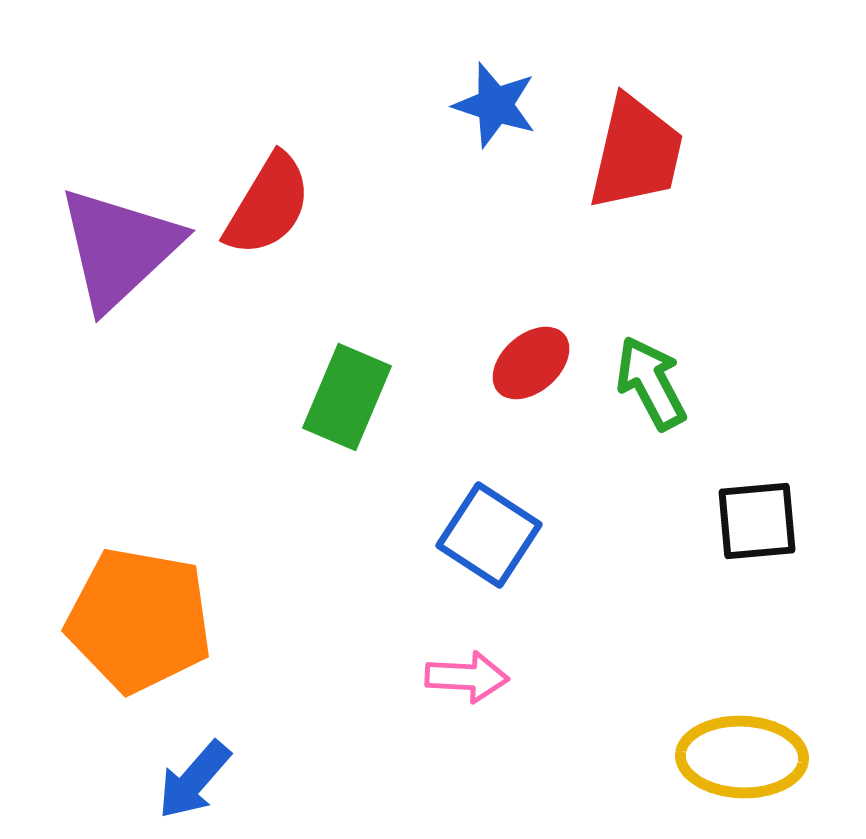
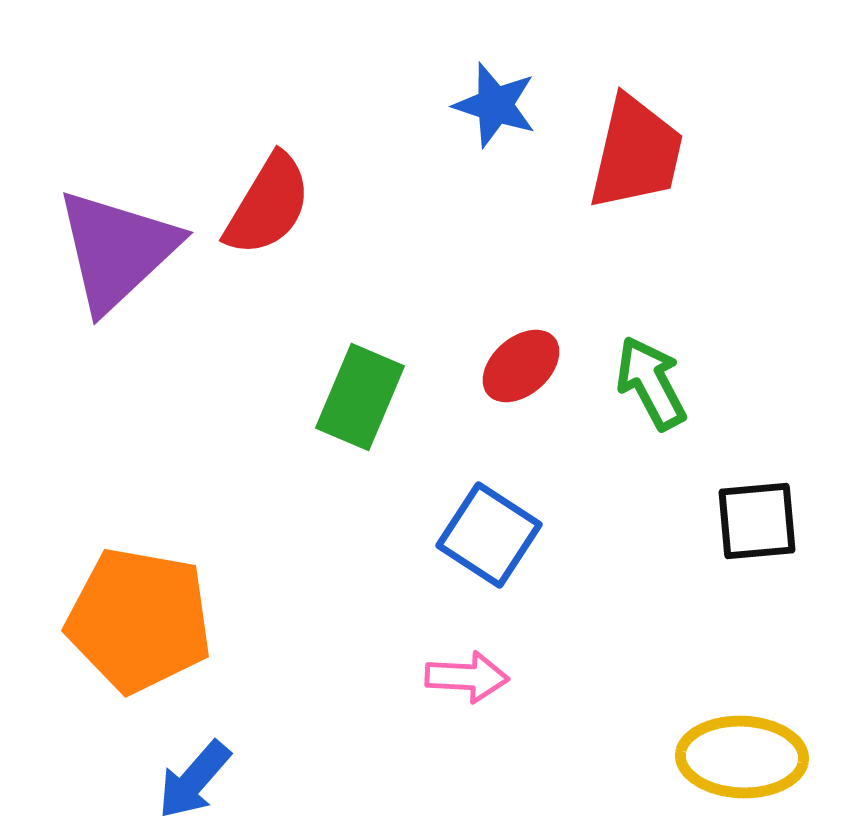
purple triangle: moved 2 px left, 2 px down
red ellipse: moved 10 px left, 3 px down
green rectangle: moved 13 px right
